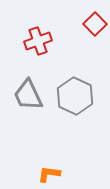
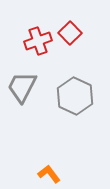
red square: moved 25 px left, 9 px down
gray trapezoid: moved 6 px left, 8 px up; rotated 52 degrees clockwise
orange L-shape: rotated 45 degrees clockwise
